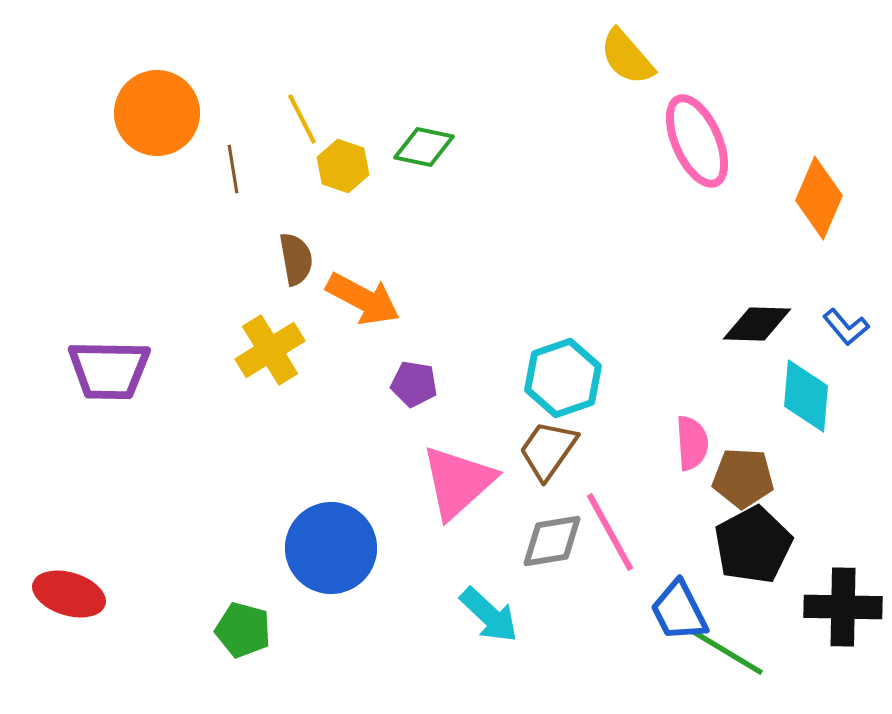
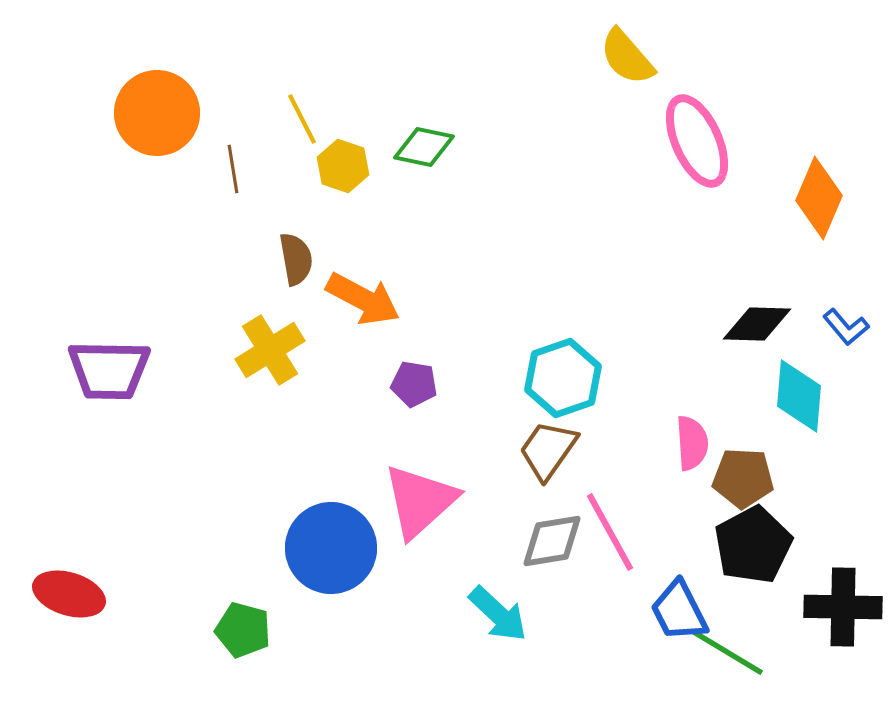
cyan diamond: moved 7 px left
pink triangle: moved 38 px left, 19 px down
cyan arrow: moved 9 px right, 1 px up
